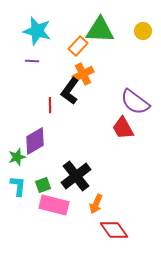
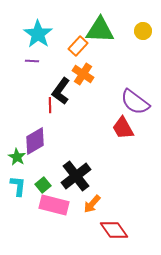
cyan star: moved 1 px right, 3 px down; rotated 20 degrees clockwise
orange cross: rotated 30 degrees counterclockwise
black L-shape: moved 9 px left
green star: rotated 24 degrees counterclockwise
green square: rotated 21 degrees counterclockwise
orange arrow: moved 4 px left; rotated 18 degrees clockwise
